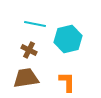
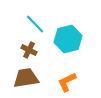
cyan line: rotated 35 degrees clockwise
orange L-shape: rotated 115 degrees counterclockwise
